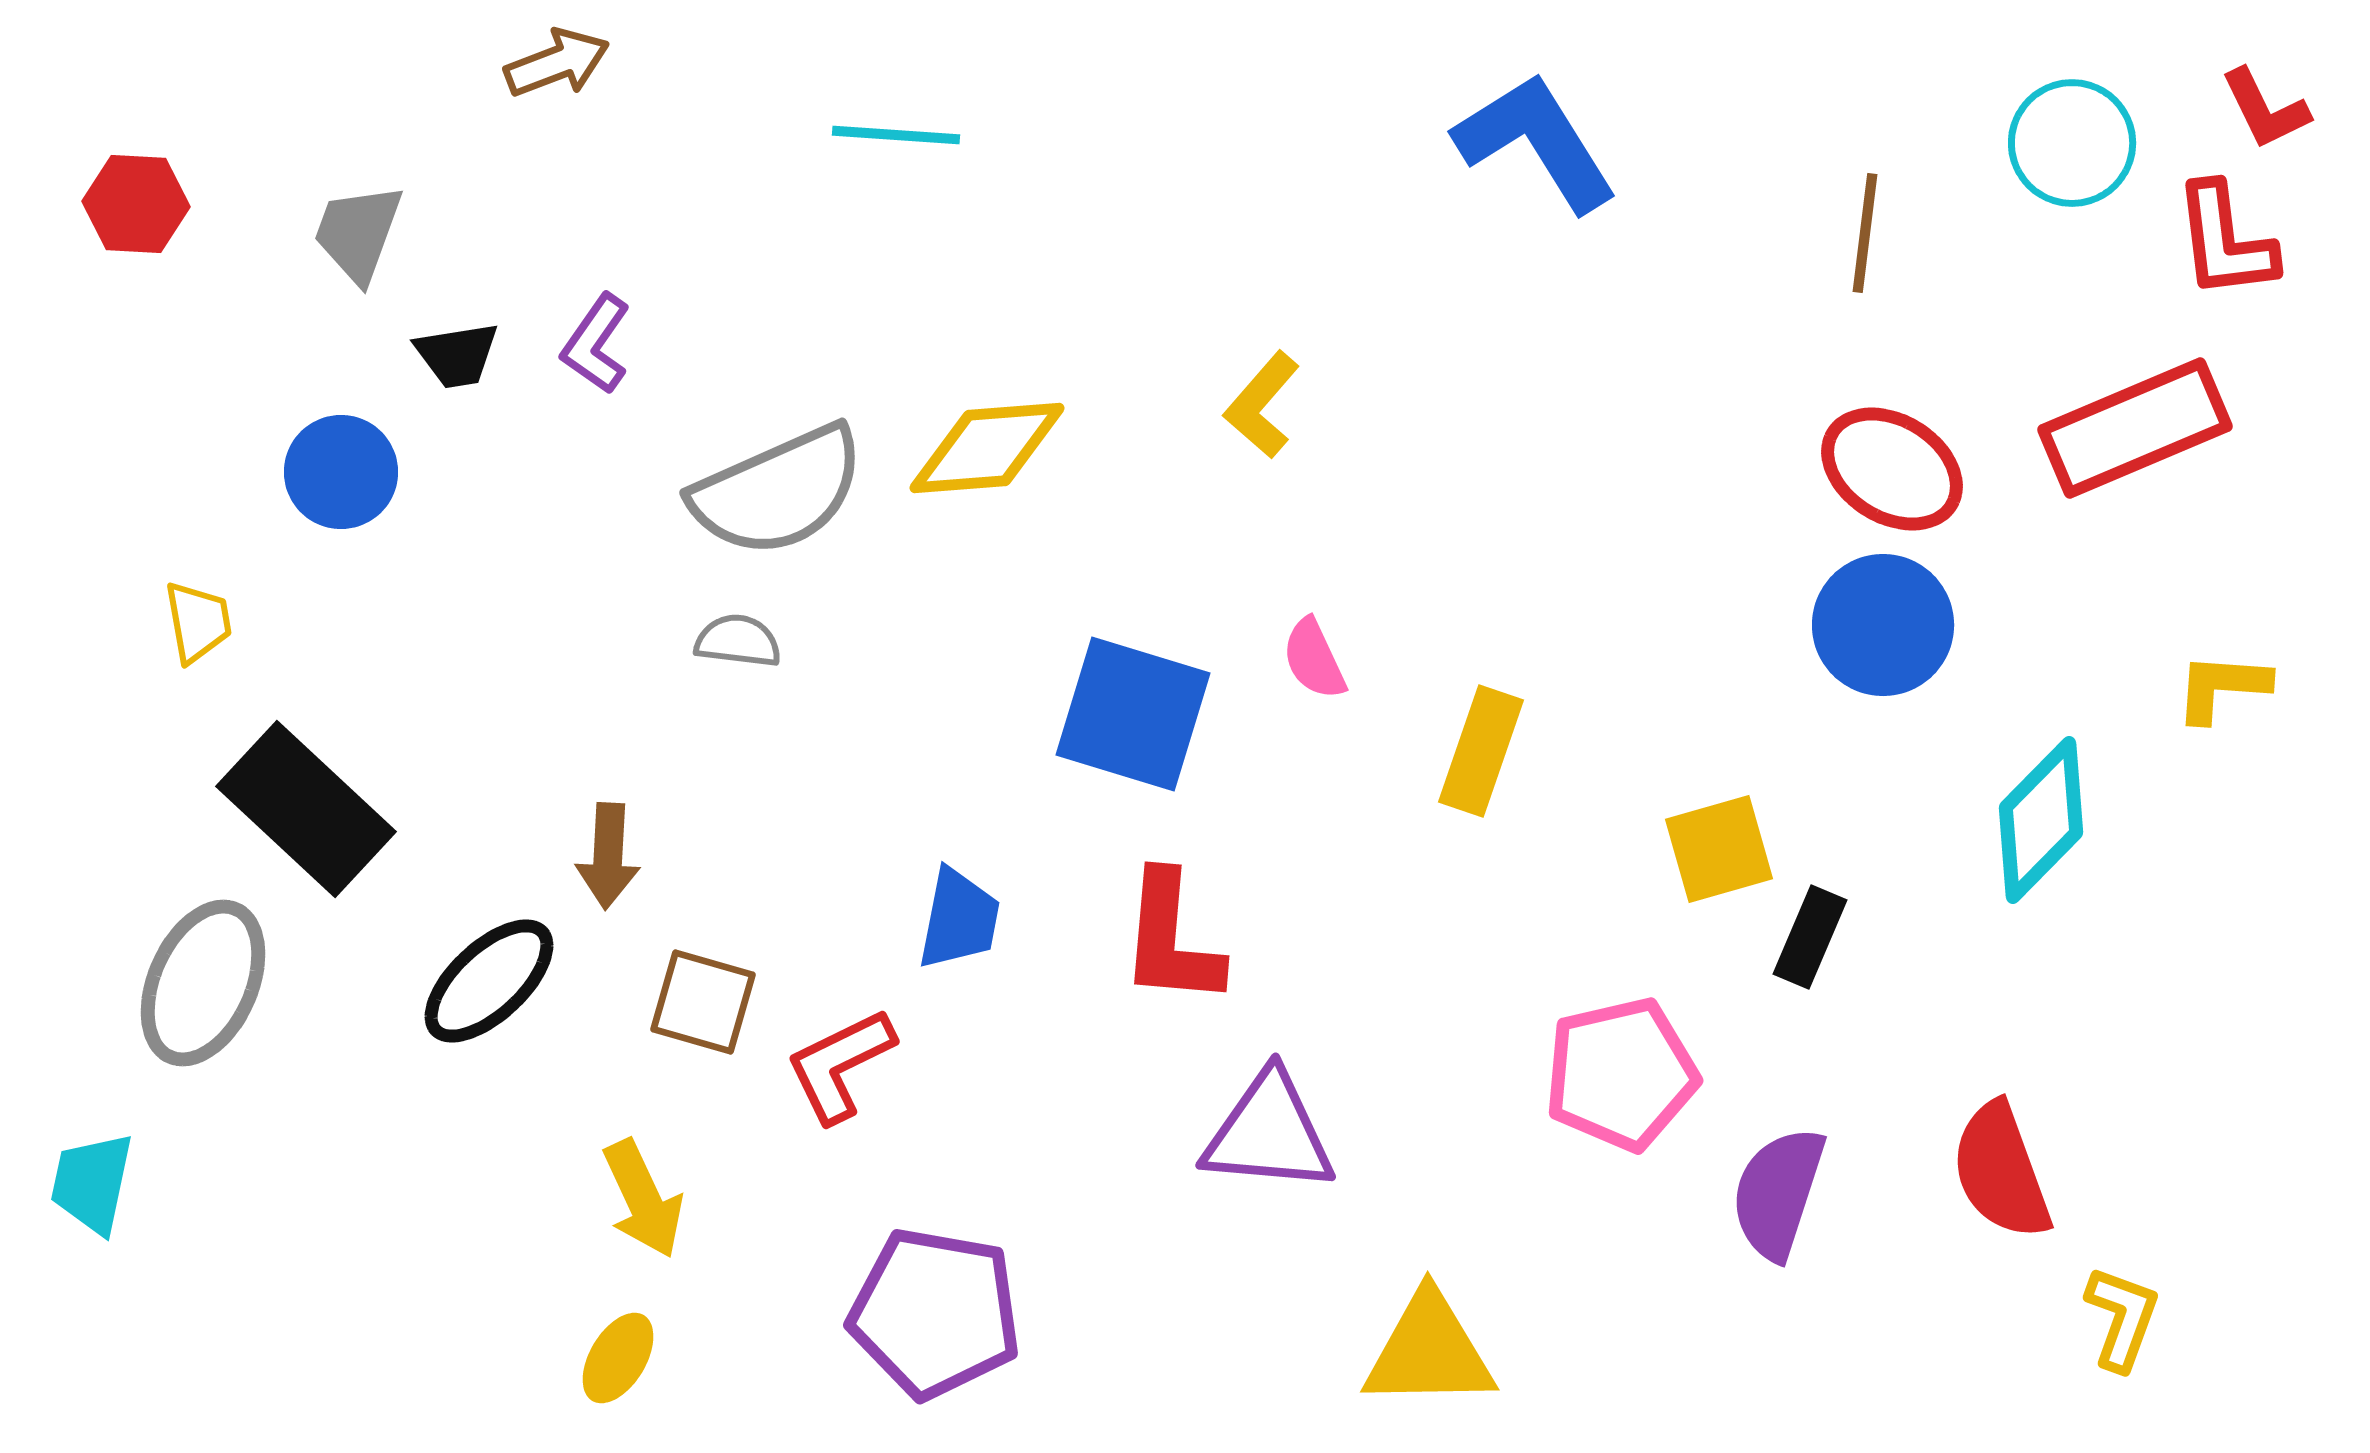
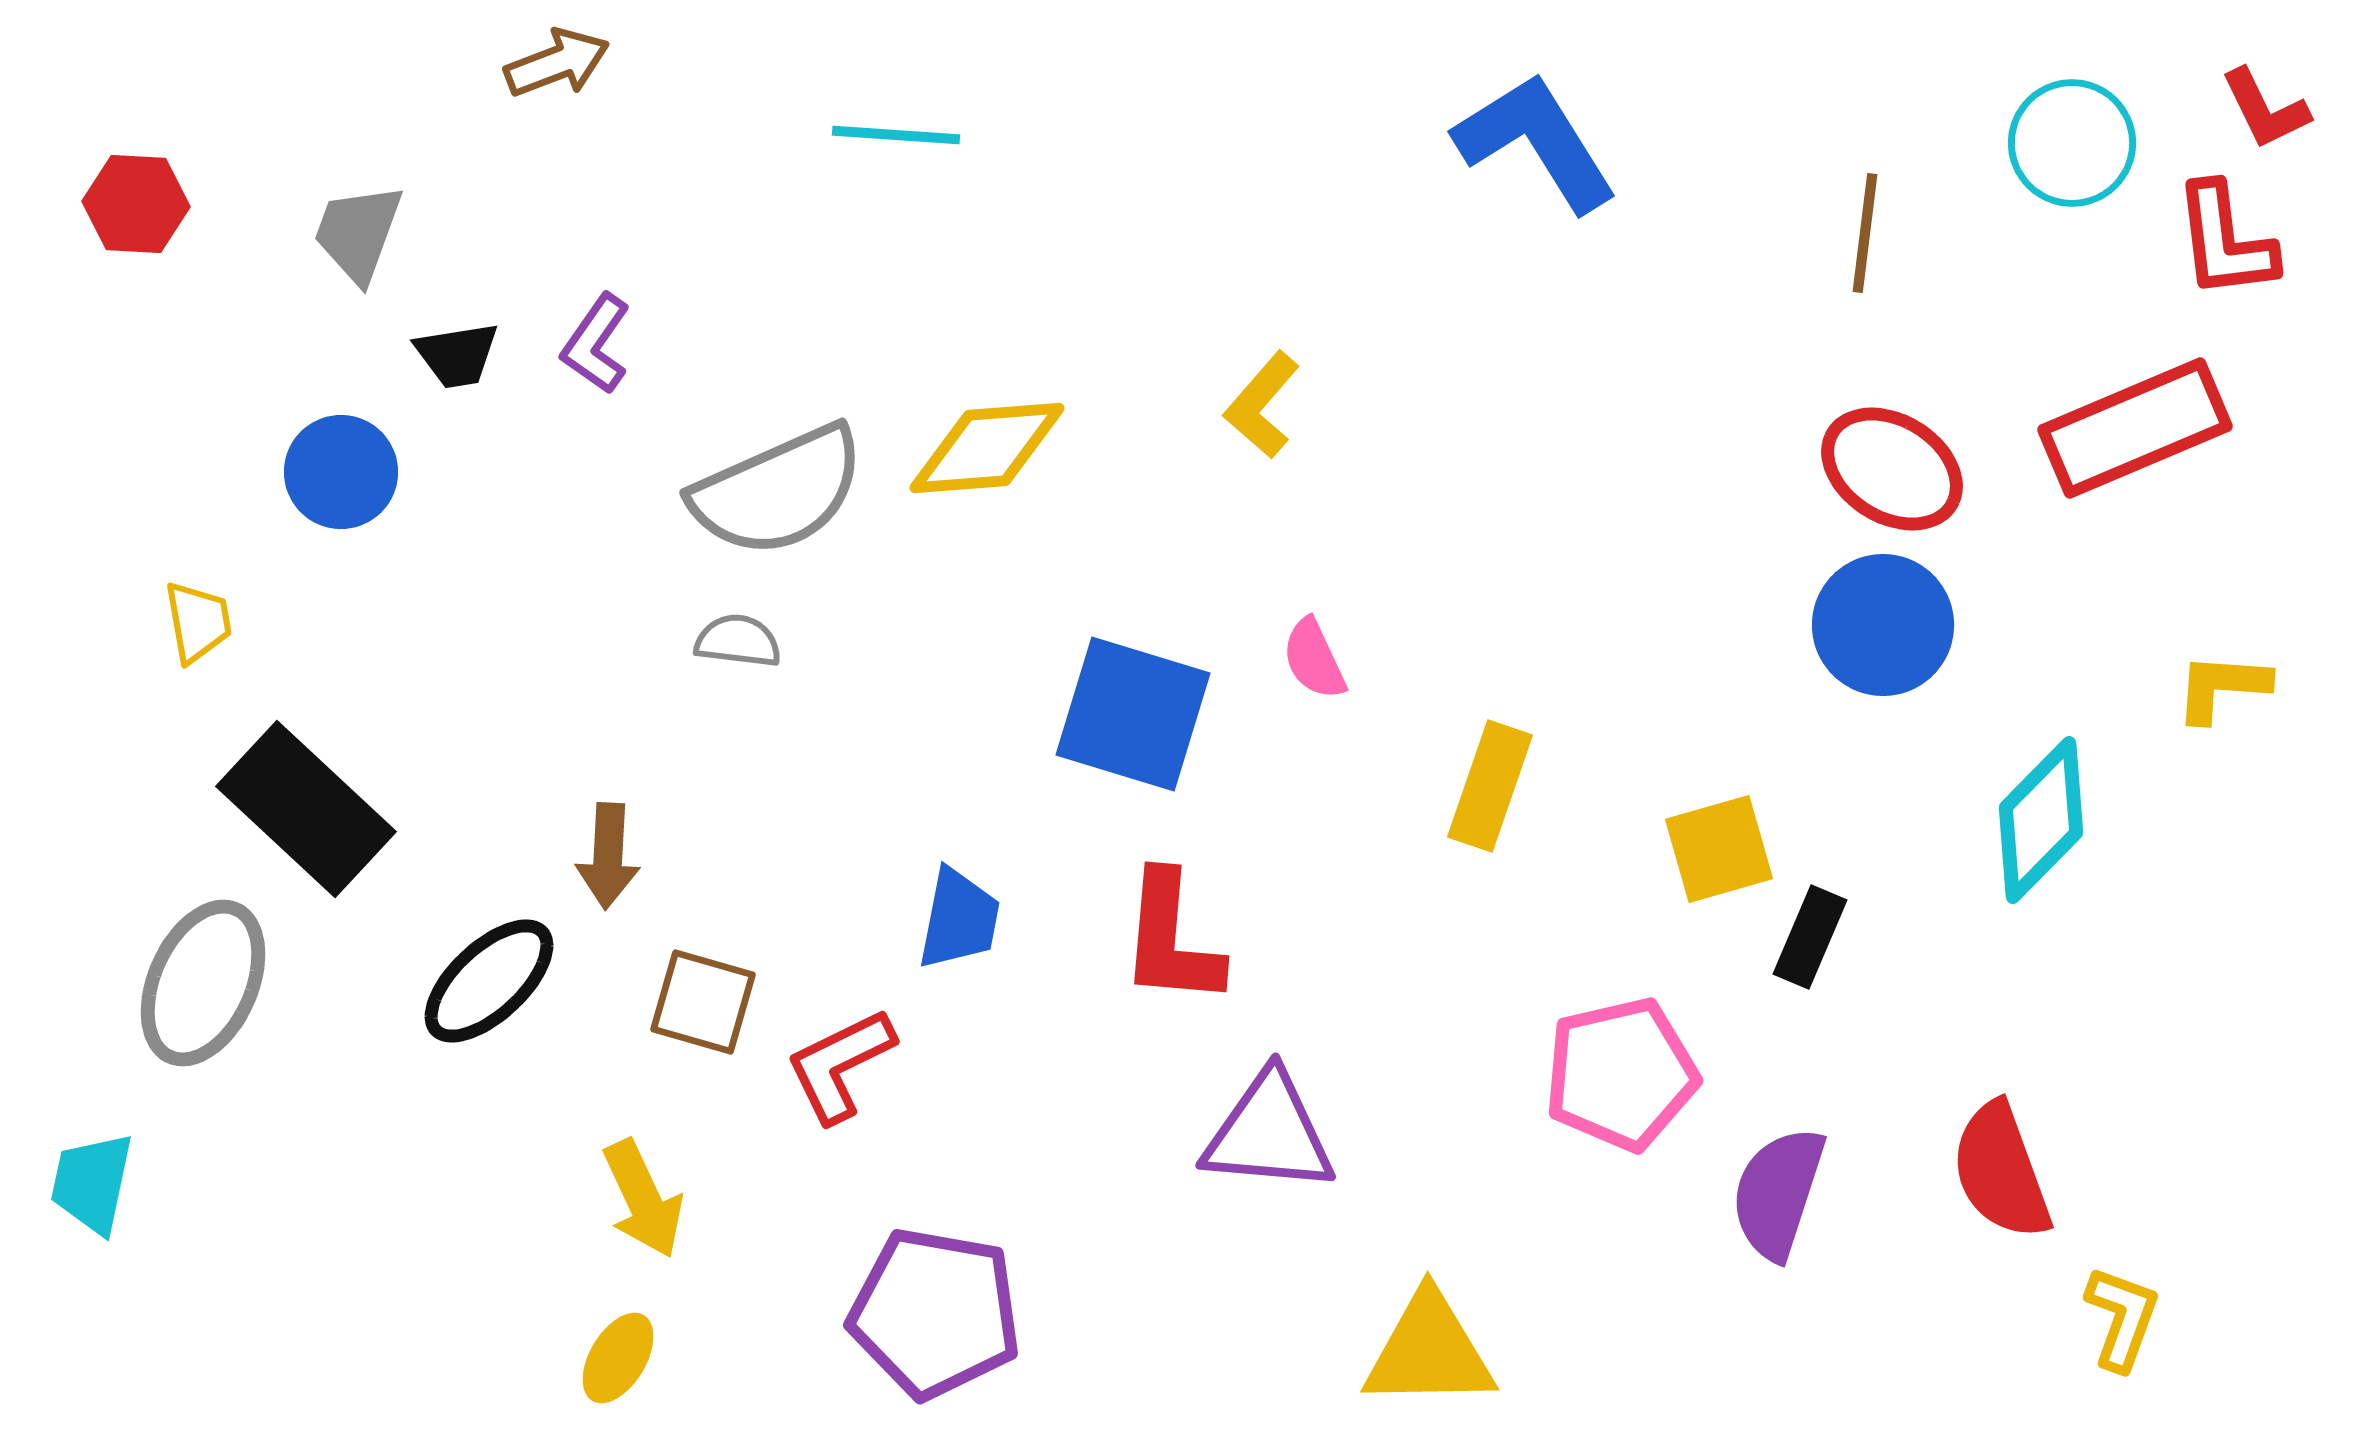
yellow rectangle at (1481, 751): moved 9 px right, 35 px down
